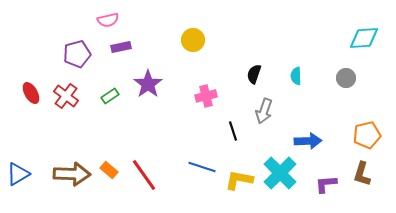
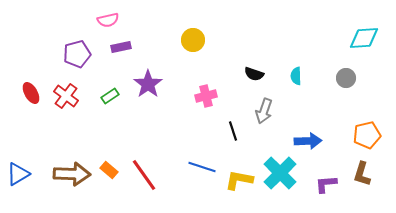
black semicircle: rotated 90 degrees counterclockwise
